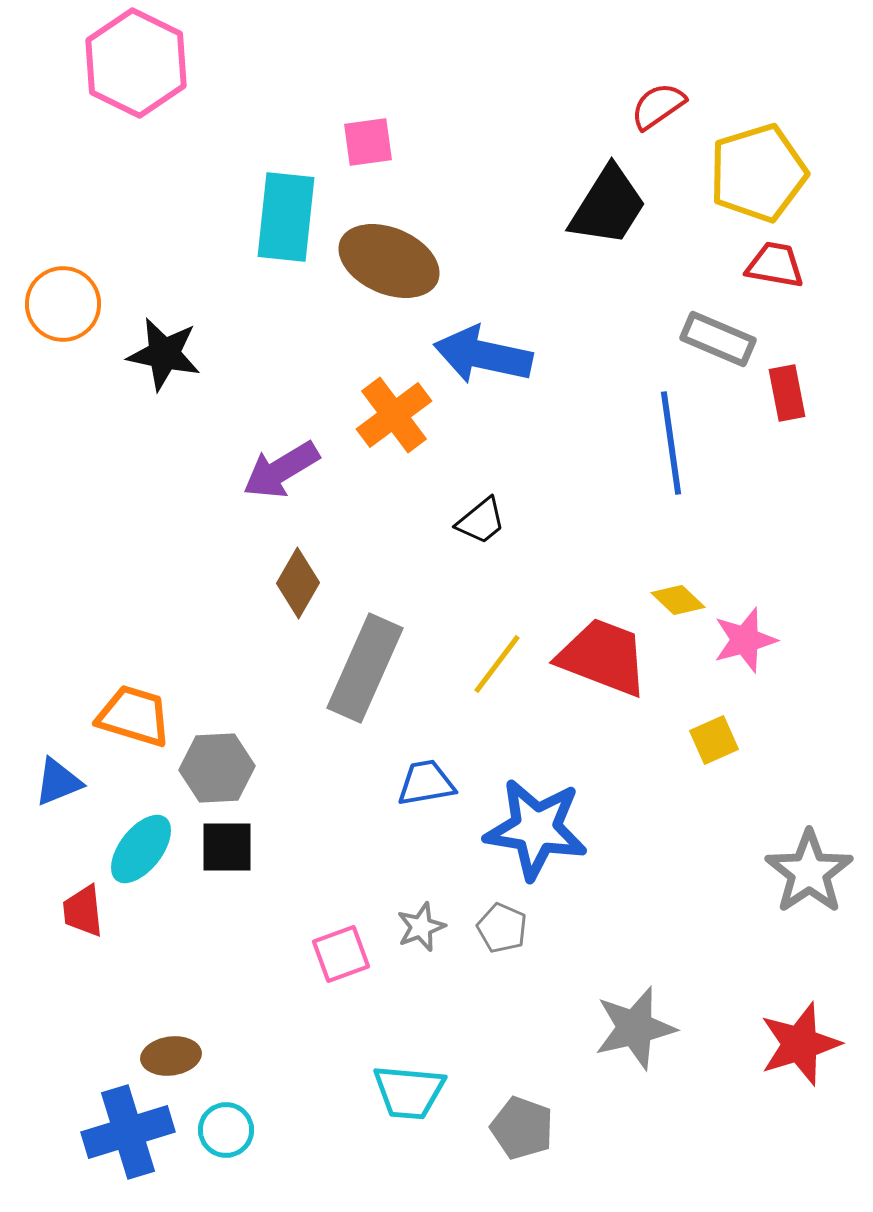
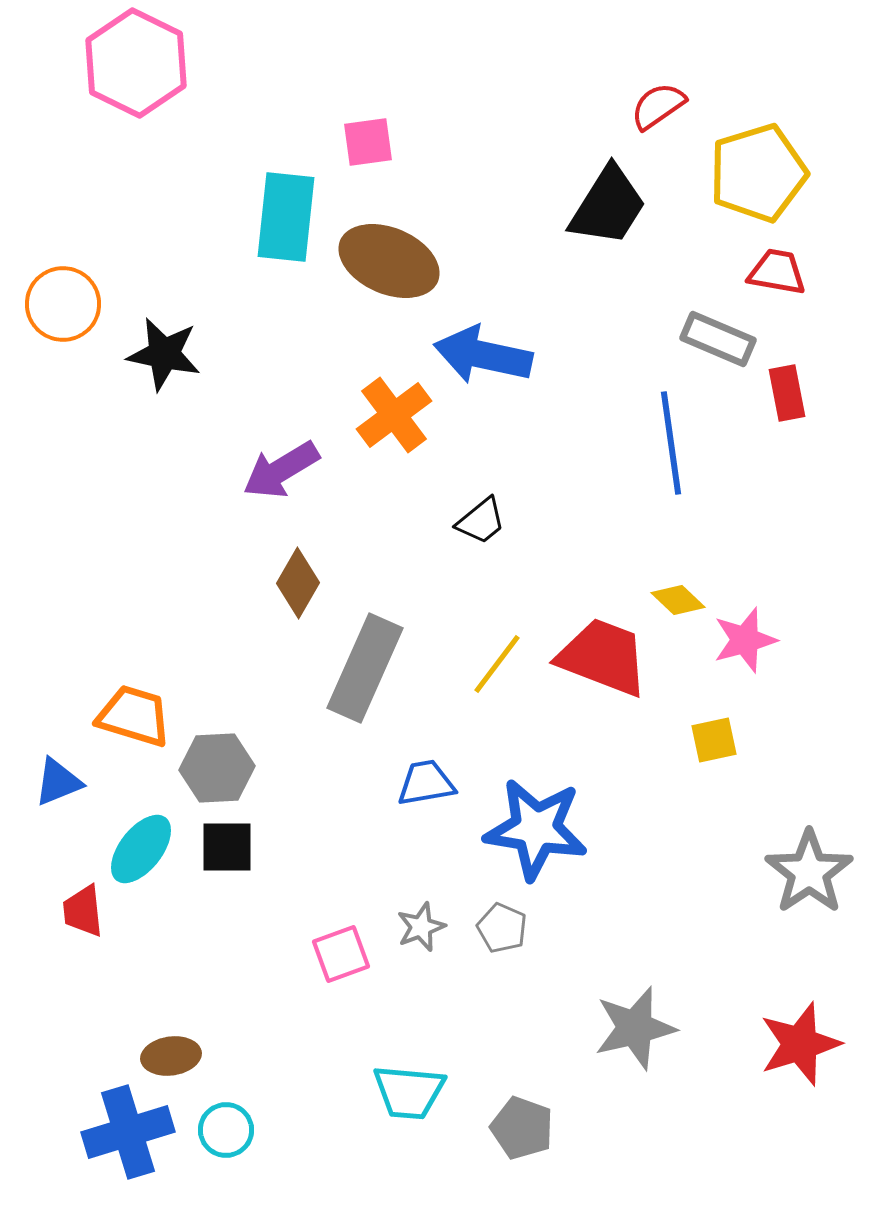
red trapezoid at (775, 265): moved 2 px right, 7 px down
yellow square at (714, 740): rotated 12 degrees clockwise
